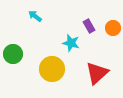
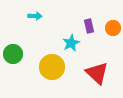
cyan arrow: rotated 144 degrees clockwise
purple rectangle: rotated 16 degrees clockwise
cyan star: rotated 30 degrees clockwise
yellow circle: moved 2 px up
red triangle: rotated 35 degrees counterclockwise
